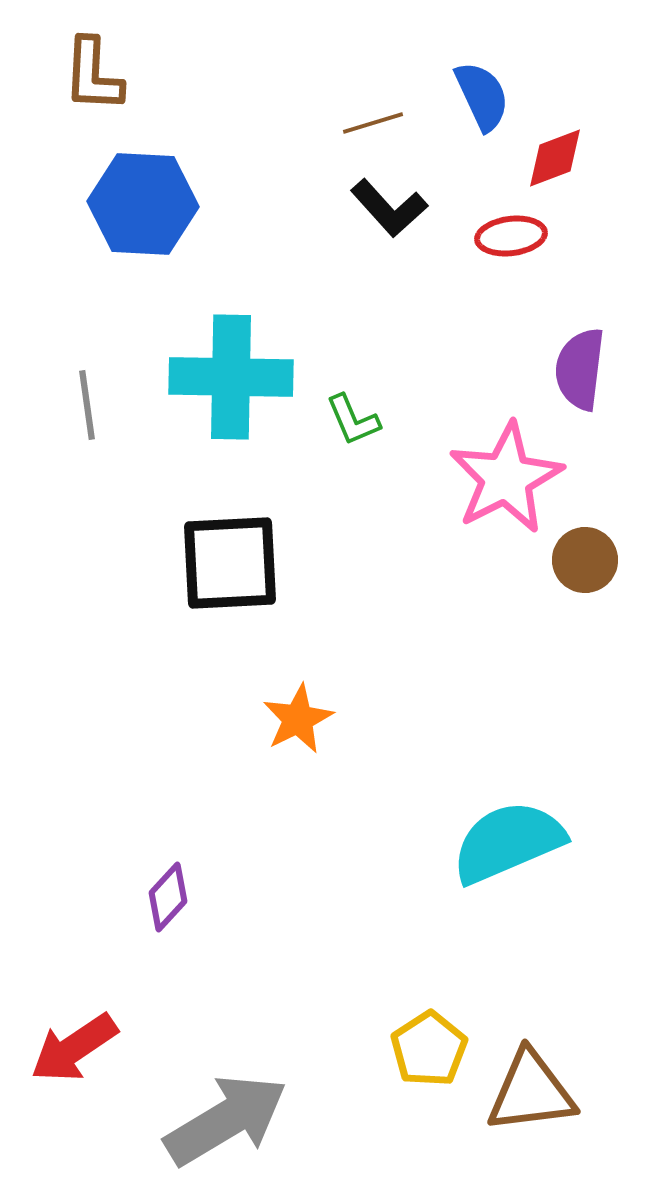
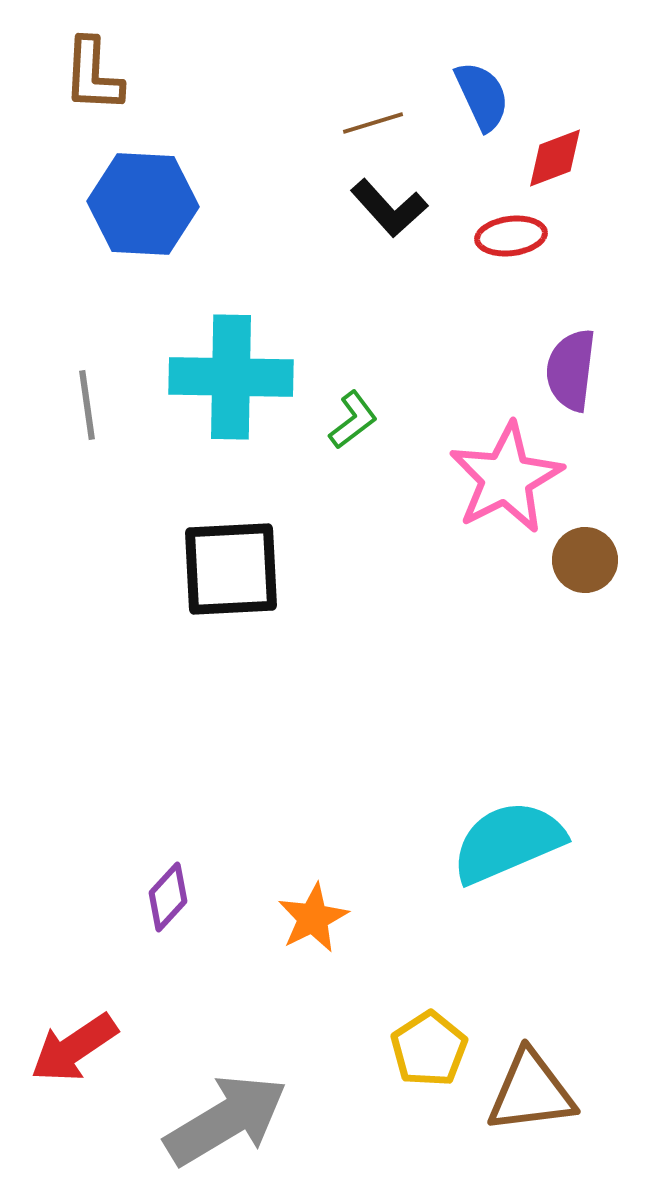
purple semicircle: moved 9 px left, 1 px down
green L-shape: rotated 104 degrees counterclockwise
black square: moved 1 px right, 6 px down
orange star: moved 15 px right, 199 px down
